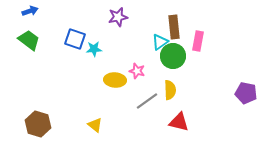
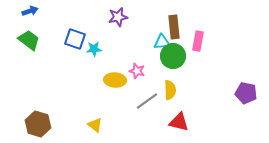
cyan triangle: moved 2 px right; rotated 30 degrees clockwise
